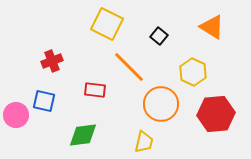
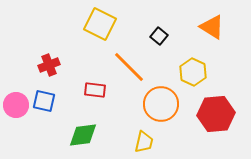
yellow square: moved 7 px left
red cross: moved 3 px left, 4 px down
pink circle: moved 10 px up
